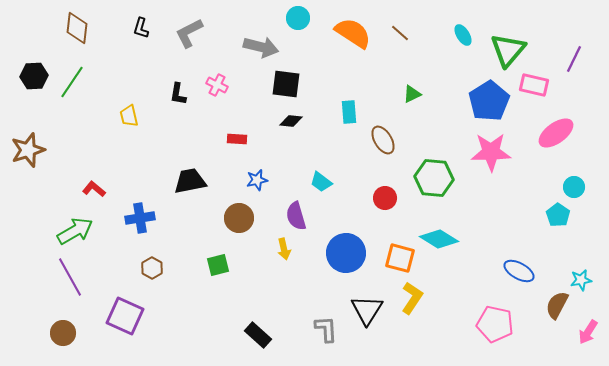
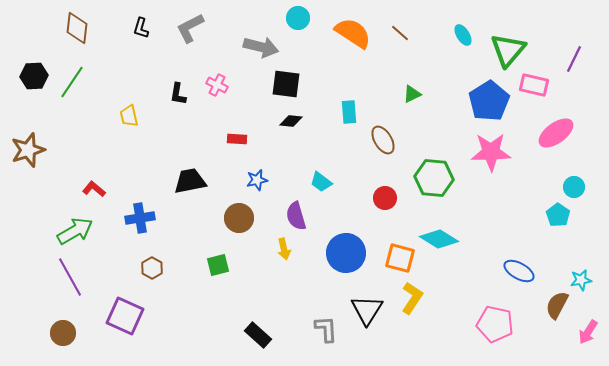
gray L-shape at (189, 33): moved 1 px right, 5 px up
